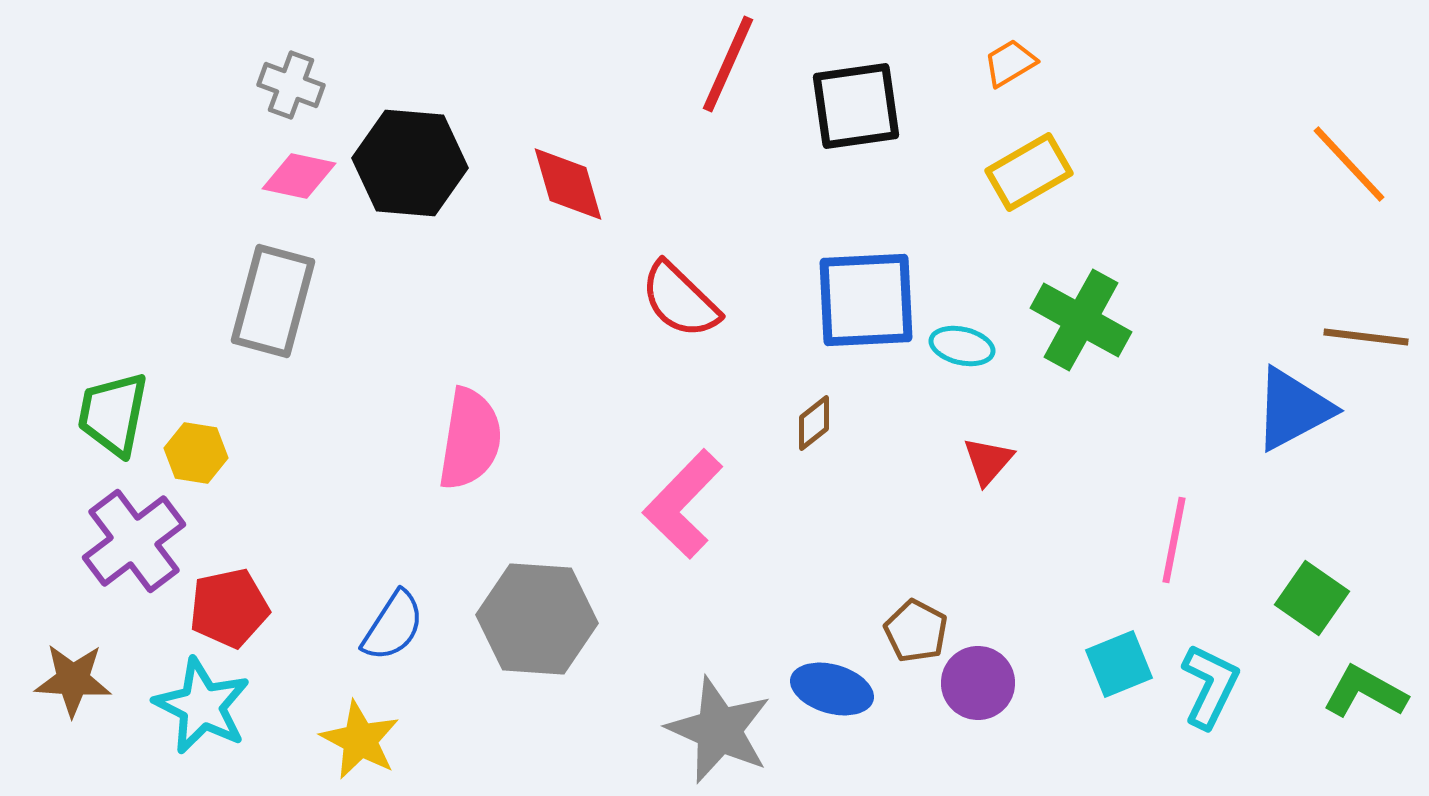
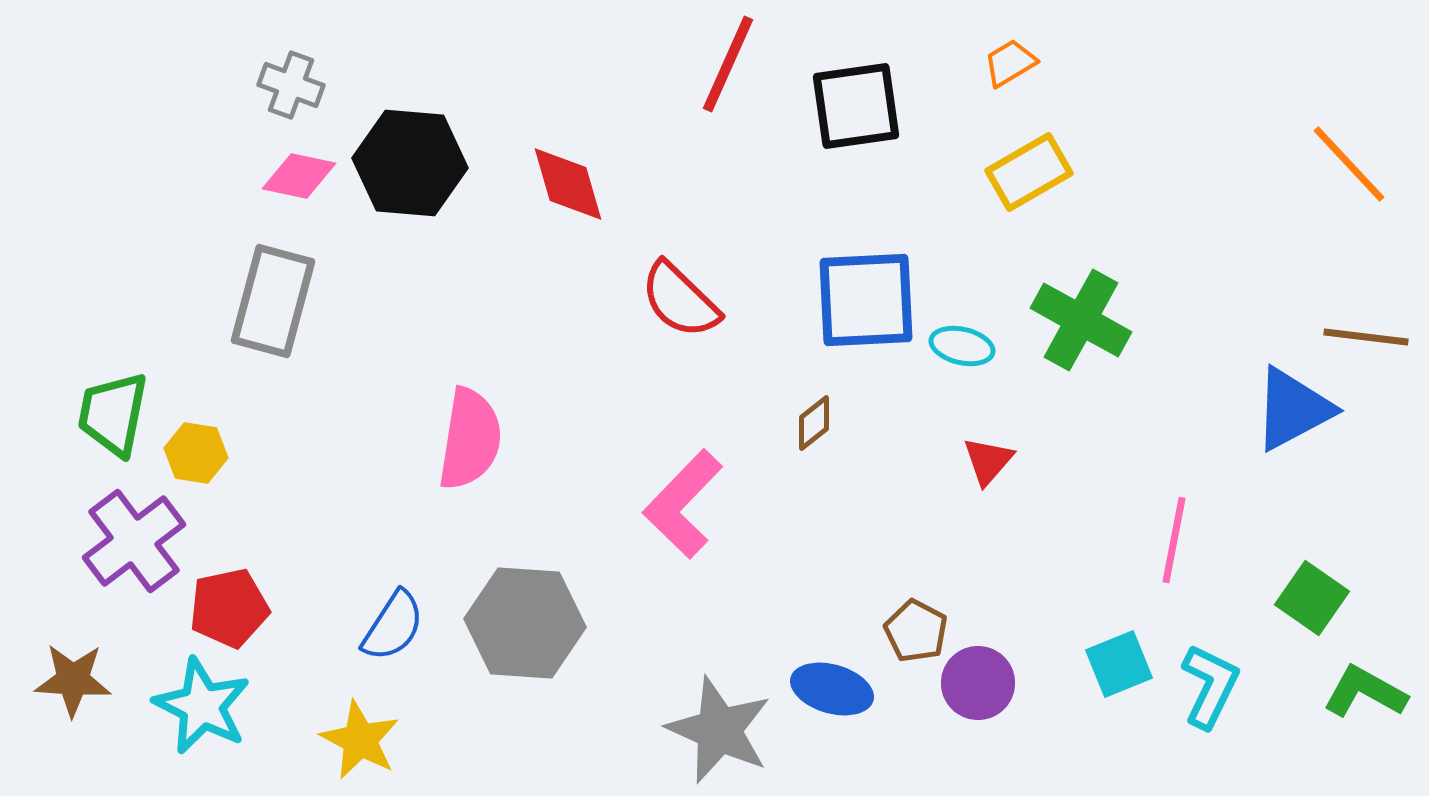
gray hexagon: moved 12 px left, 4 px down
